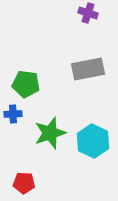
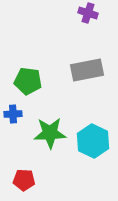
gray rectangle: moved 1 px left, 1 px down
green pentagon: moved 2 px right, 3 px up
green star: rotated 16 degrees clockwise
red pentagon: moved 3 px up
